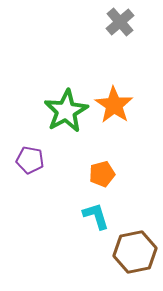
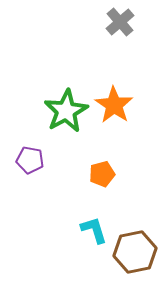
cyan L-shape: moved 2 px left, 14 px down
